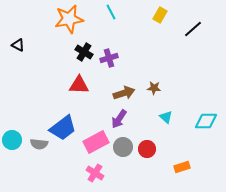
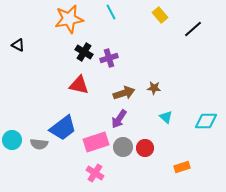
yellow rectangle: rotated 70 degrees counterclockwise
red triangle: rotated 10 degrees clockwise
pink rectangle: rotated 10 degrees clockwise
red circle: moved 2 px left, 1 px up
